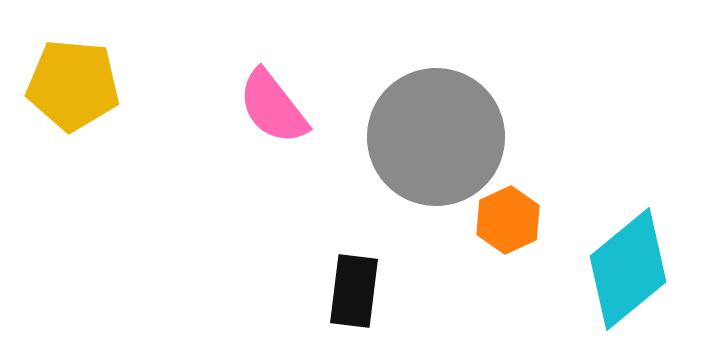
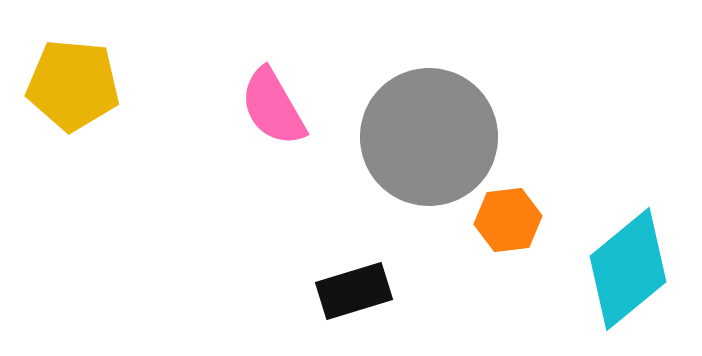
pink semicircle: rotated 8 degrees clockwise
gray circle: moved 7 px left
orange hexagon: rotated 18 degrees clockwise
black rectangle: rotated 66 degrees clockwise
